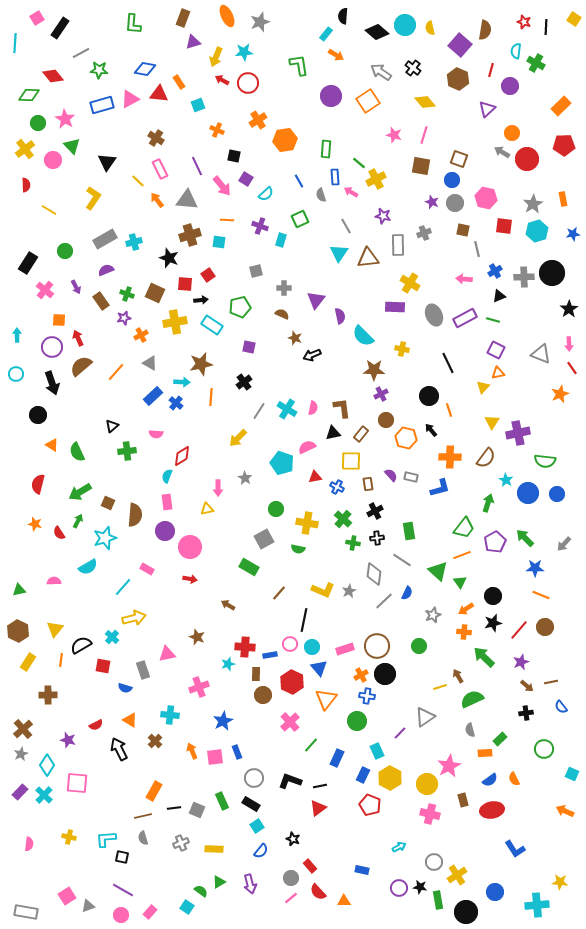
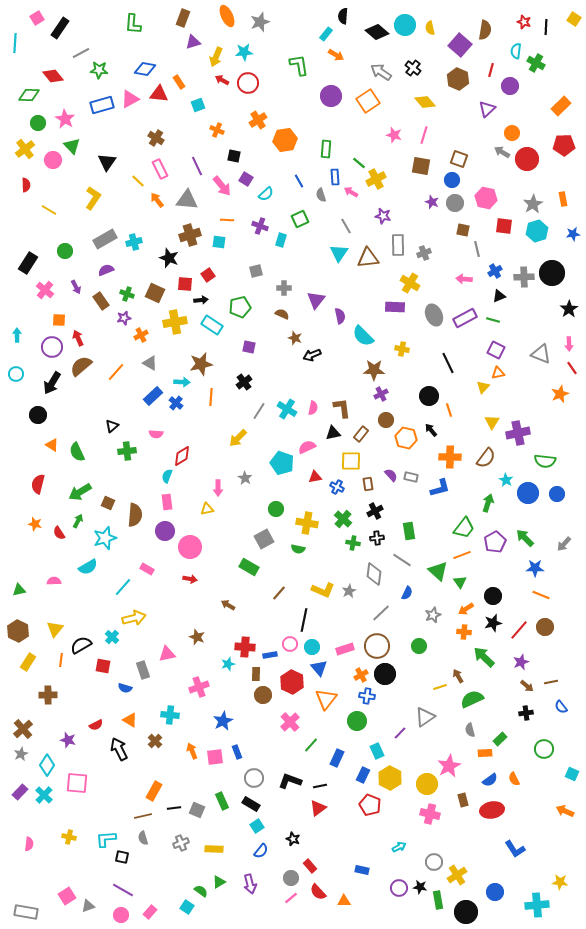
gray cross at (424, 233): moved 20 px down
black arrow at (52, 383): rotated 50 degrees clockwise
gray line at (384, 601): moved 3 px left, 12 px down
